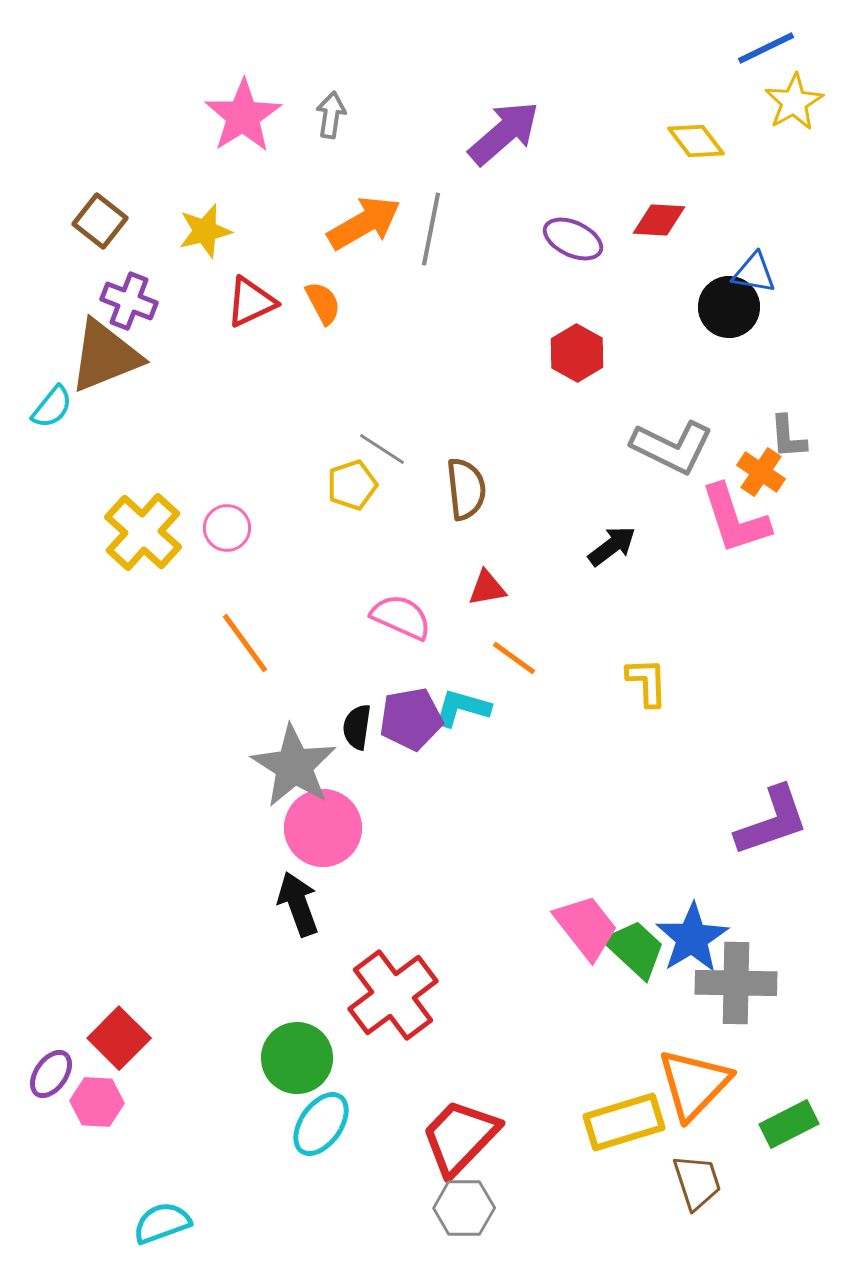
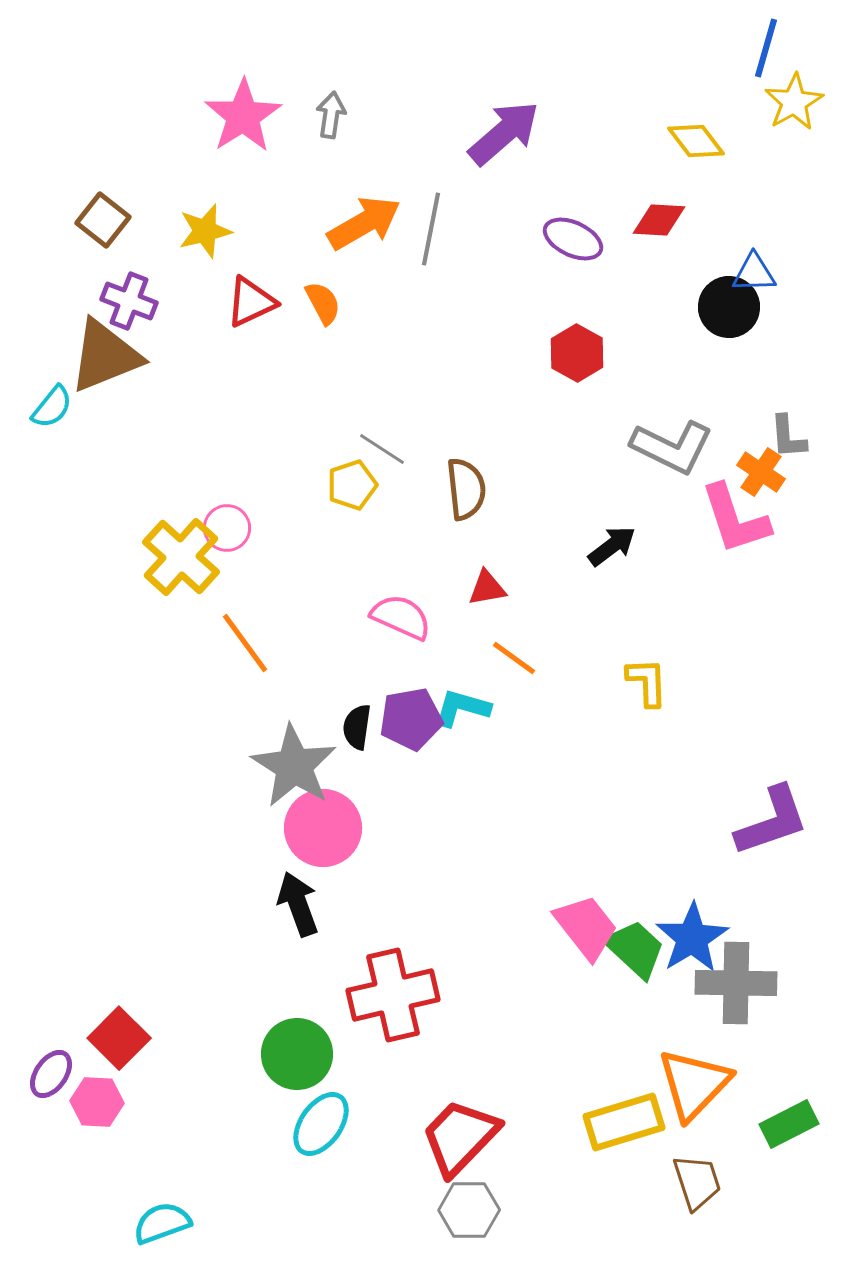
blue line at (766, 48): rotated 48 degrees counterclockwise
brown square at (100, 221): moved 3 px right, 1 px up
blue triangle at (754, 273): rotated 12 degrees counterclockwise
yellow cross at (143, 532): moved 38 px right, 25 px down
red cross at (393, 995): rotated 24 degrees clockwise
green circle at (297, 1058): moved 4 px up
gray hexagon at (464, 1208): moved 5 px right, 2 px down
